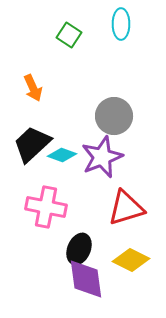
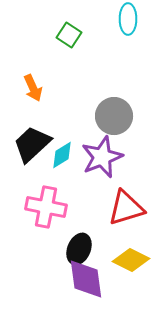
cyan ellipse: moved 7 px right, 5 px up
cyan diamond: rotated 52 degrees counterclockwise
